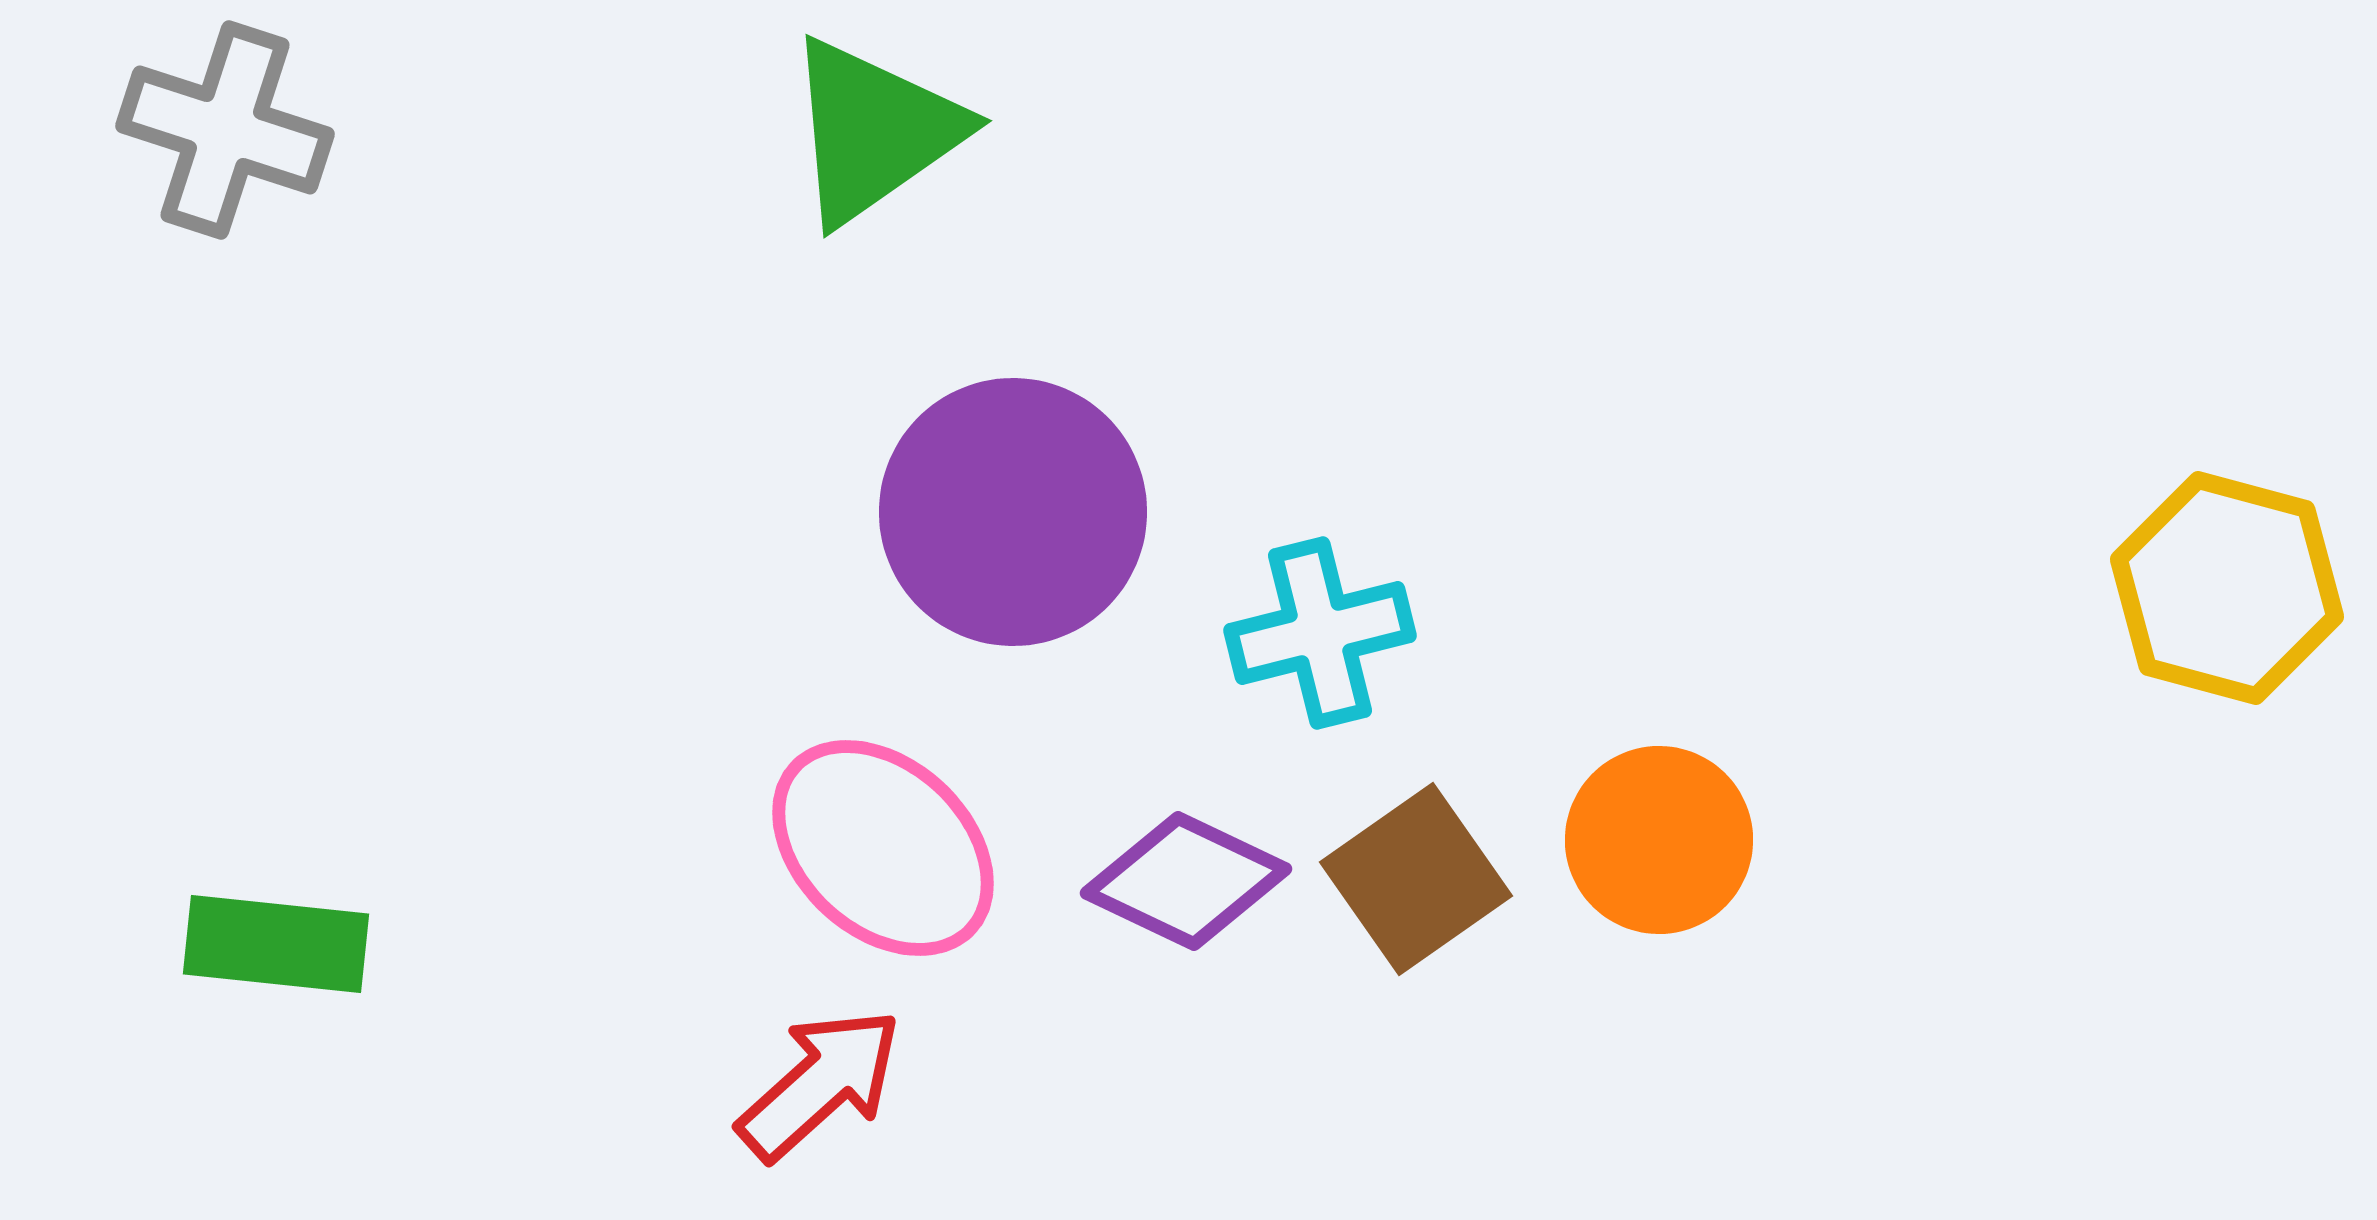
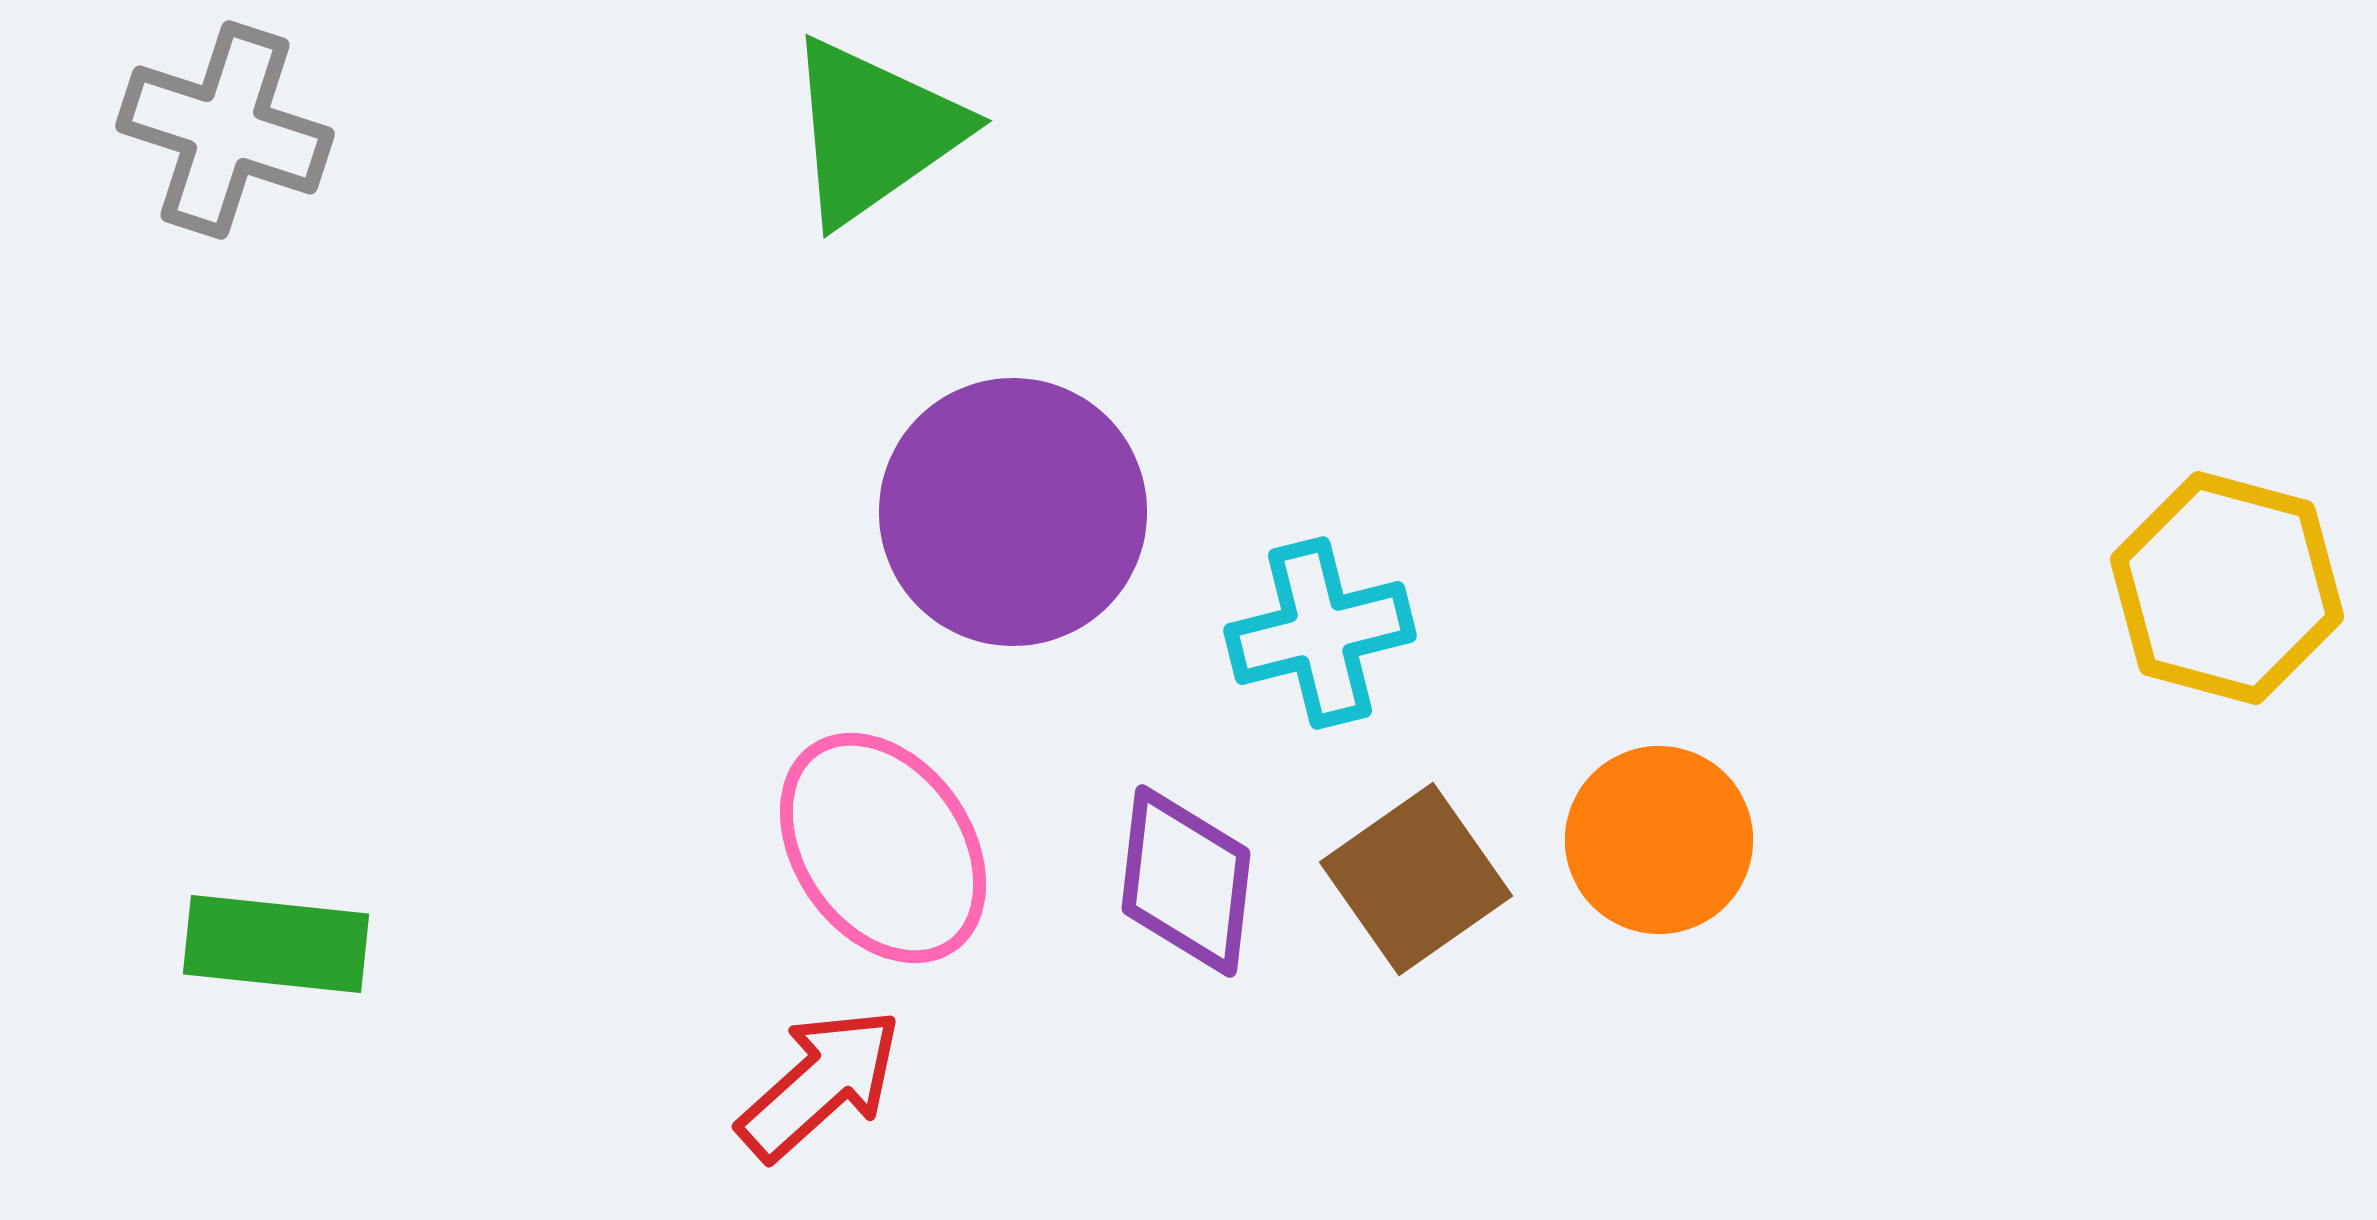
pink ellipse: rotated 12 degrees clockwise
purple diamond: rotated 71 degrees clockwise
